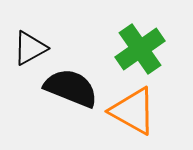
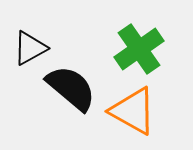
green cross: moved 1 px left
black semicircle: rotated 18 degrees clockwise
